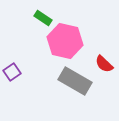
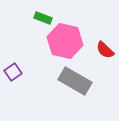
green rectangle: rotated 12 degrees counterclockwise
red semicircle: moved 1 px right, 14 px up
purple square: moved 1 px right
